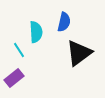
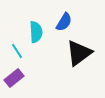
blue semicircle: rotated 18 degrees clockwise
cyan line: moved 2 px left, 1 px down
